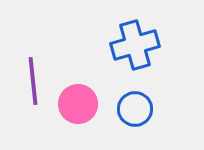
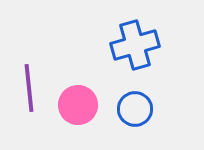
purple line: moved 4 px left, 7 px down
pink circle: moved 1 px down
